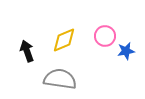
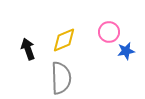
pink circle: moved 4 px right, 4 px up
black arrow: moved 1 px right, 2 px up
gray semicircle: moved 1 px right, 1 px up; rotated 80 degrees clockwise
